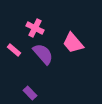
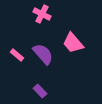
pink cross: moved 7 px right, 14 px up
pink rectangle: moved 3 px right, 5 px down
purple rectangle: moved 10 px right, 2 px up
